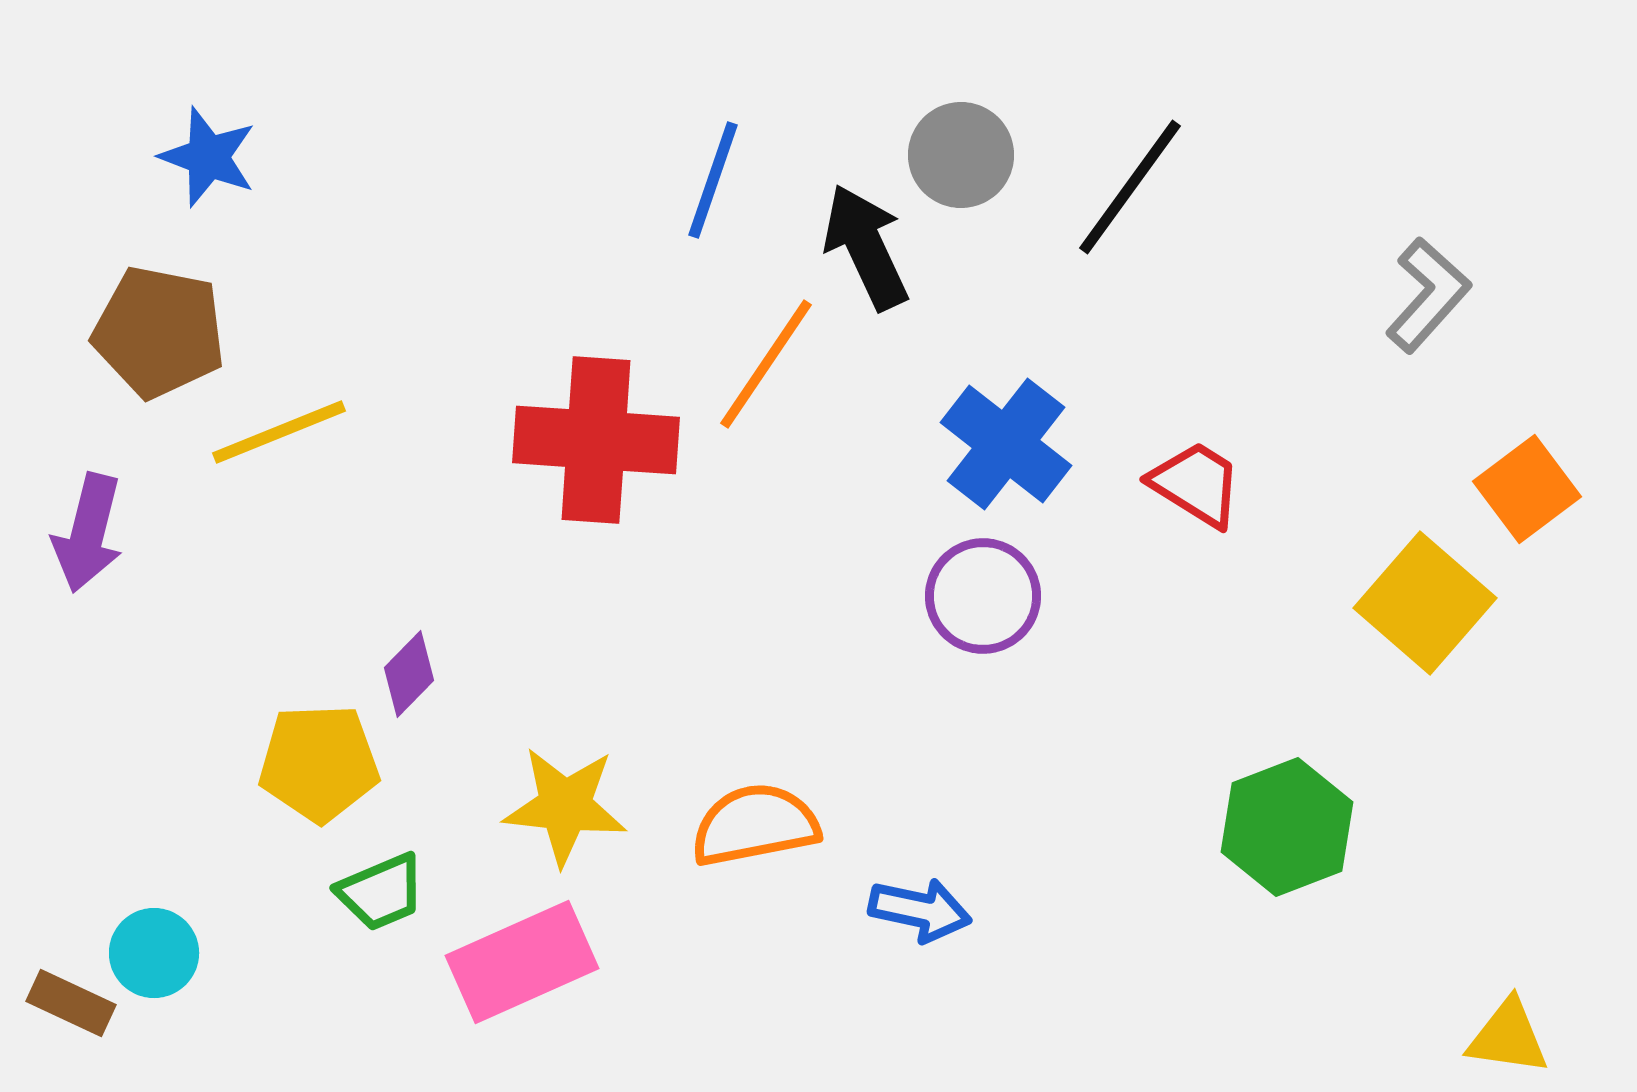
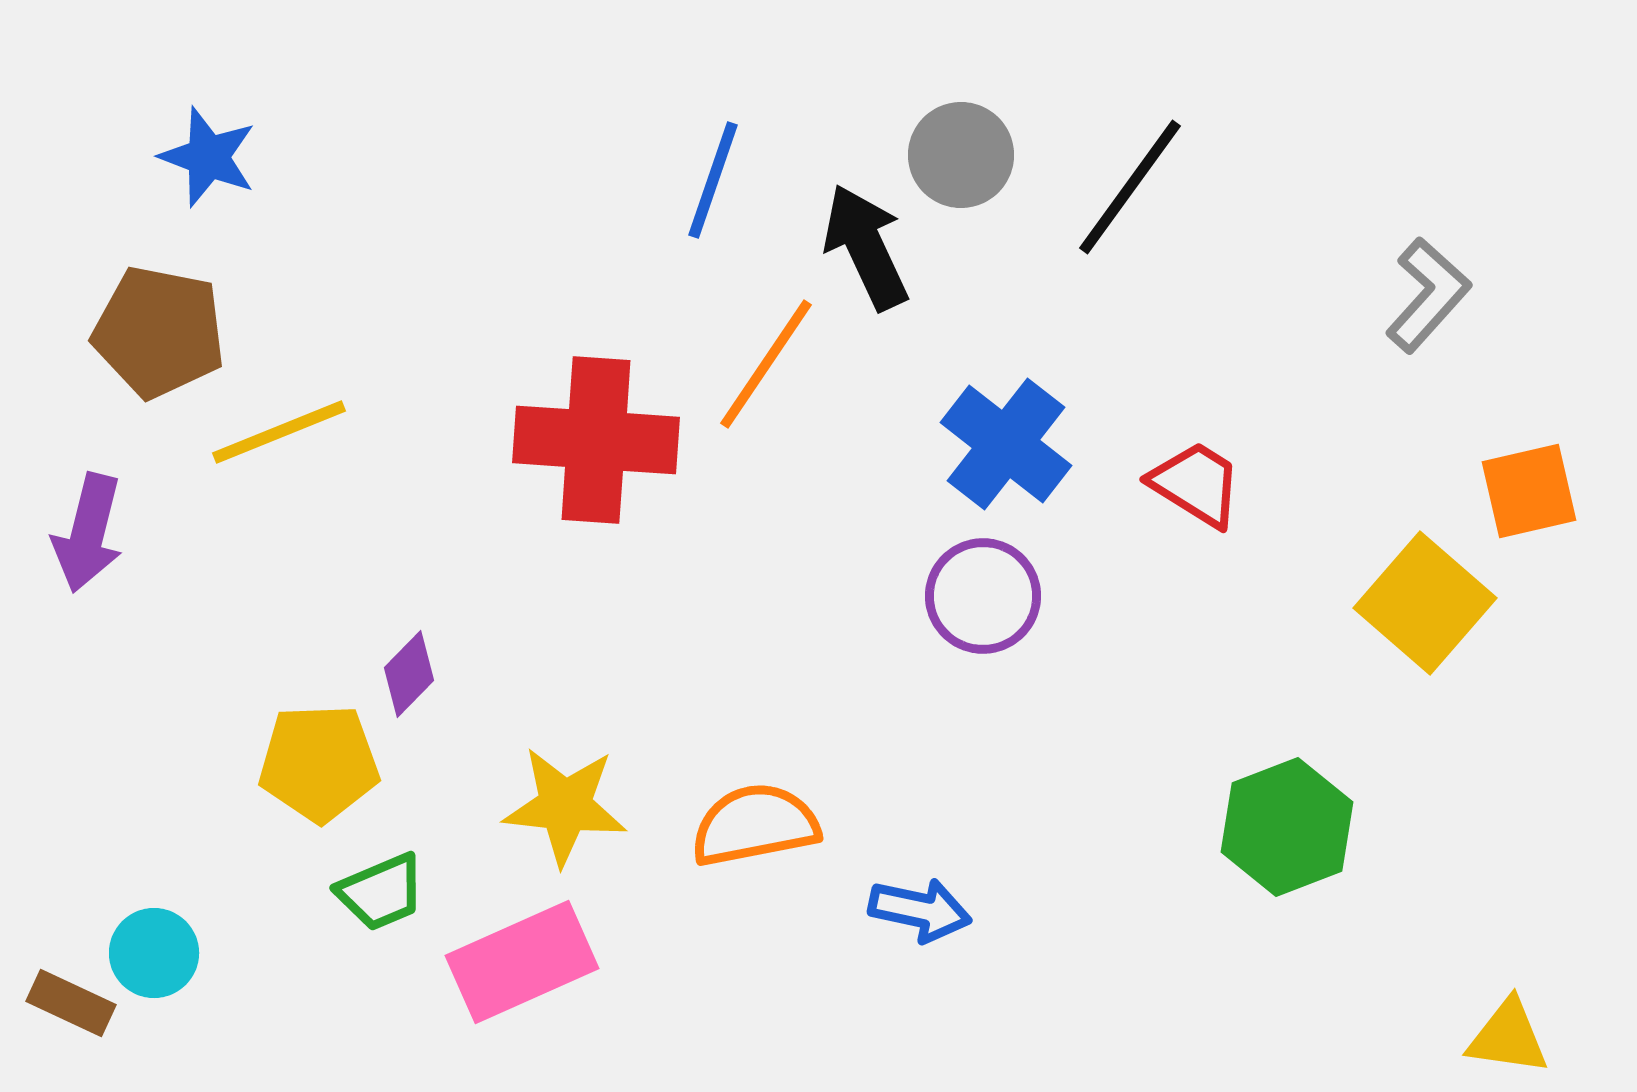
orange square: moved 2 px right, 2 px down; rotated 24 degrees clockwise
